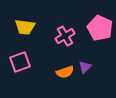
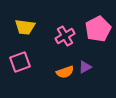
pink pentagon: moved 2 px left, 1 px down; rotated 20 degrees clockwise
purple triangle: rotated 16 degrees clockwise
